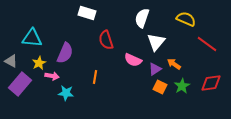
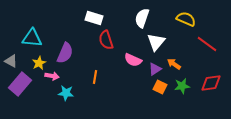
white rectangle: moved 7 px right, 5 px down
green star: rotated 21 degrees clockwise
